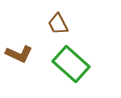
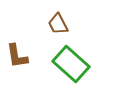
brown L-shape: moved 2 px left, 2 px down; rotated 56 degrees clockwise
